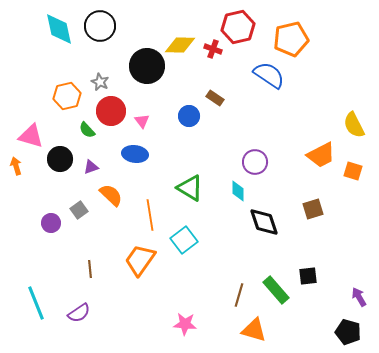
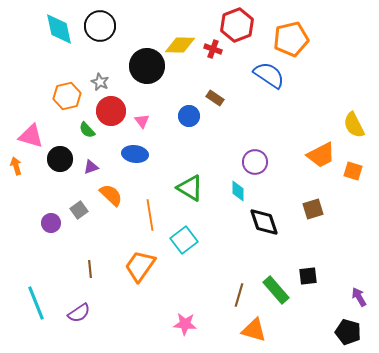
red hexagon at (238, 27): moved 1 px left, 2 px up; rotated 8 degrees counterclockwise
orange trapezoid at (140, 260): moved 6 px down
